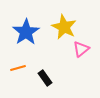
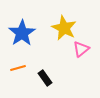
yellow star: moved 1 px down
blue star: moved 4 px left, 1 px down
